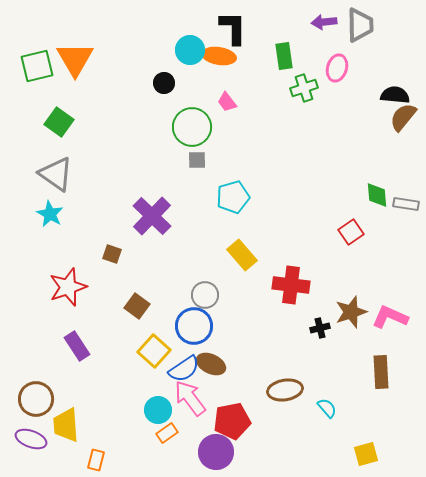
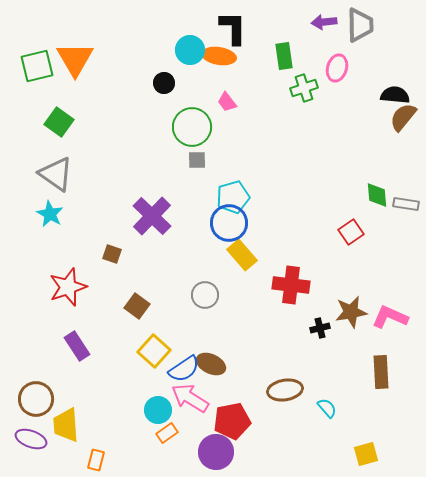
brown star at (351, 312): rotated 8 degrees clockwise
blue circle at (194, 326): moved 35 px right, 103 px up
pink arrow at (190, 398): rotated 21 degrees counterclockwise
